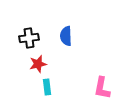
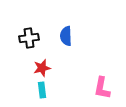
red star: moved 4 px right, 4 px down
cyan rectangle: moved 5 px left, 3 px down
